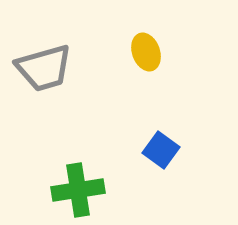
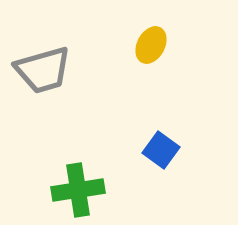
yellow ellipse: moved 5 px right, 7 px up; rotated 48 degrees clockwise
gray trapezoid: moved 1 px left, 2 px down
